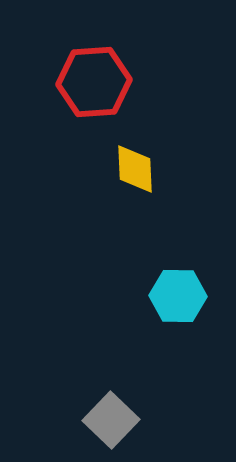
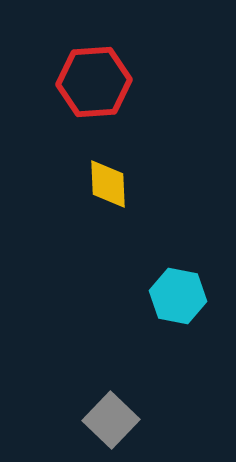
yellow diamond: moved 27 px left, 15 px down
cyan hexagon: rotated 10 degrees clockwise
